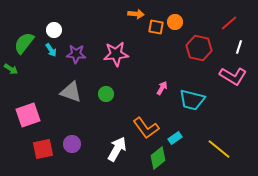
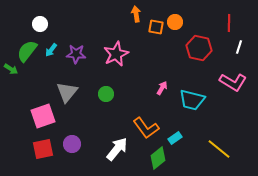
orange arrow: rotated 105 degrees counterclockwise
red line: rotated 48 degrees counterclockwise
white circle: moved 14 px left, 6 px up
green semicircle: moved 3 px right, 8 px down
cyan arrow: rotated 72 degrees clockwise
pink star: rotated 20 degrees counterclockwise
pink L-shape: moved 6 px down
gray triangle: moved 4 px left; rotated 50 degrees clockwise
pink square: moved 15 px right, 1 px down
white arrow: rotated 10 degrees clockwise
